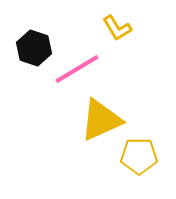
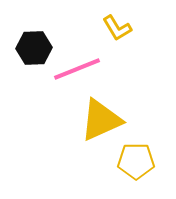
black hexagon: rotated 20 degrees counterclockwise
pink line: rotated 9 degrees clockwise
yellow pentagon: moved 3 px left, 5 px down
